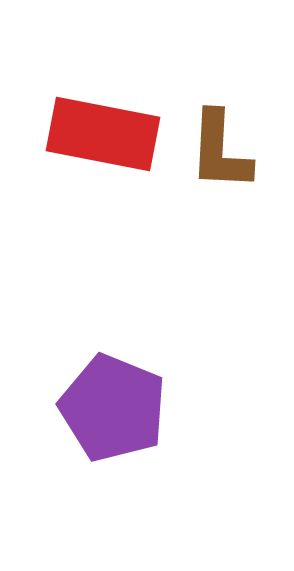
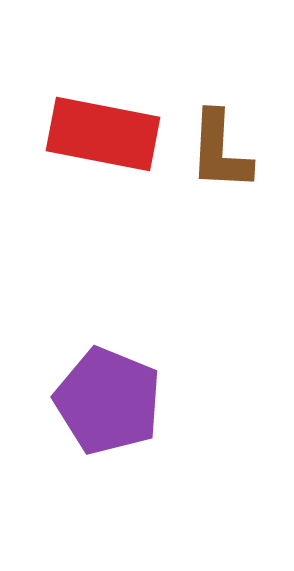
purple pentagon: moved 5 px left, 7 px up
